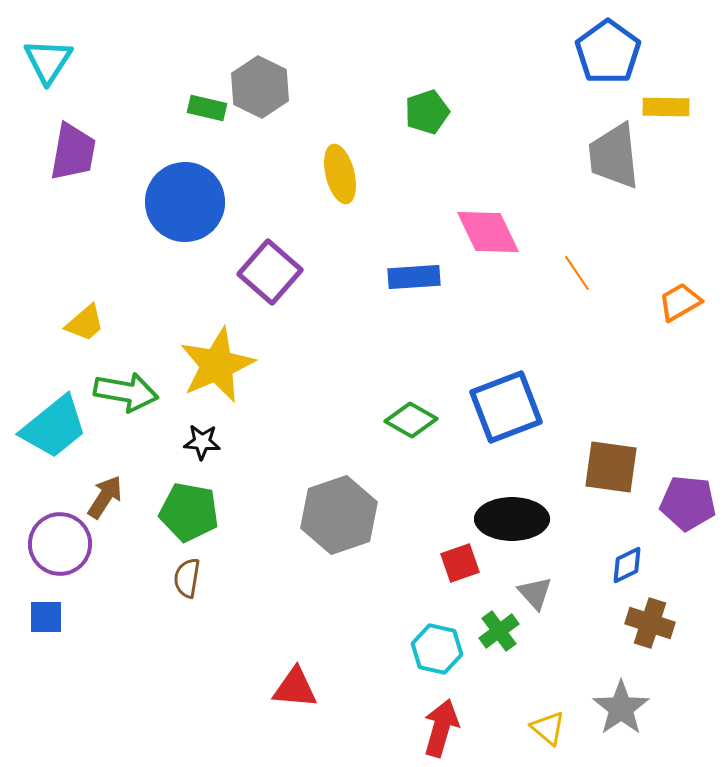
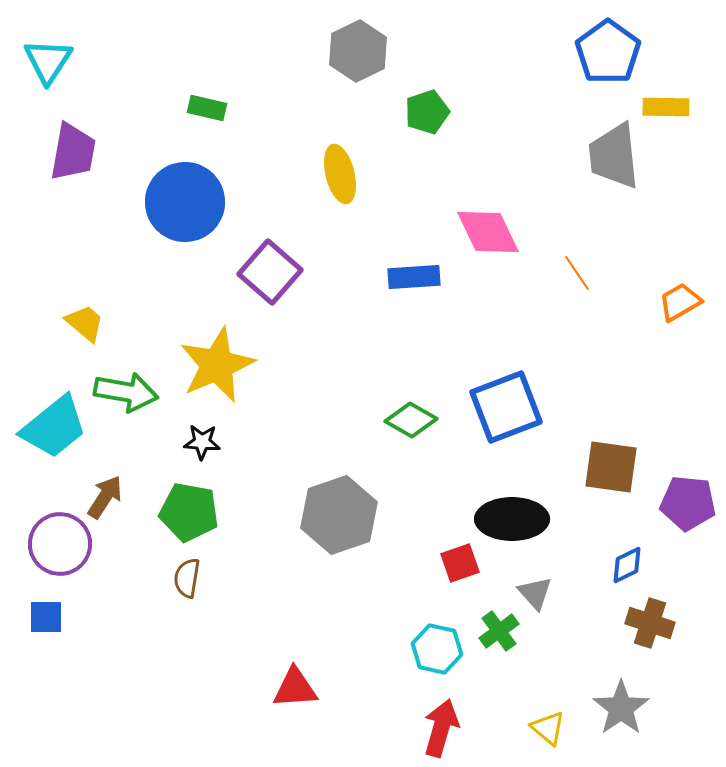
gray hexagon at (260, 87): moved 98 px right, 36 px up; rotated 8 degrees clockwise
yellow trapezoid at (85, 323): rotated 99 degrees counterclockwise
red triangle at (295, 688): rotated 9 degrees counterclockwise
